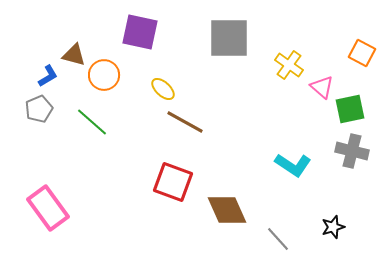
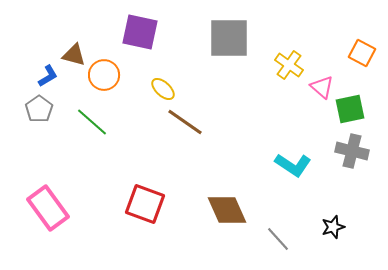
gray pentagon: rotated 12 degrees counterclockwise
brown line: rotated 6 degrees clockwise
red square: moved 28 px left, 22 px down
